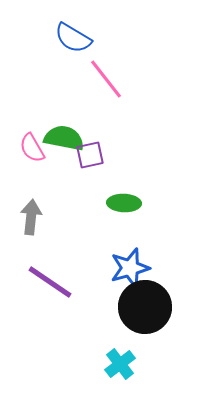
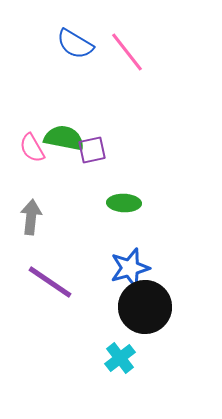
blue semicircle: moved 2 px right, 6 px down
pink line: moved 21 px right, 27 px up
purple square: moved 2 px right, 5 px up
cyan cross: moved 6 px up
